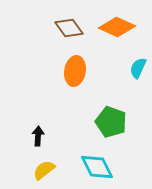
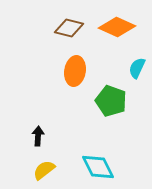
brown diamond: rotated 40 degrees counterclockwise
cyan semicircle: moved 1 px left
green pentagon: moved 21 px up
cyan diamond: moved 1 px right
